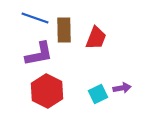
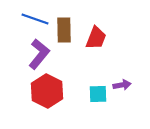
blue line: moved 1 px down
purple L-shape: rotated 40 degrees counterclockwise
purple arrow: moved 3 px up
cyan square: rotated 24 degrees clockwise
